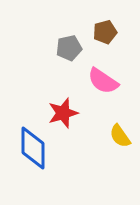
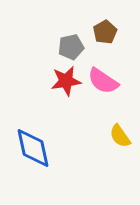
brown pentagon: rotated 15 degrees counterclockwise
gray pentagon: moved 2 px right, 1 px up
red star: moved 3 px right, 32 px up; rotated 8 degrees clockwise
blue diamond: rotated 12 degrees counterclockwise
